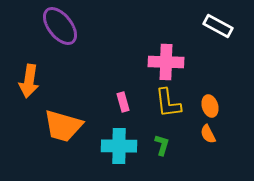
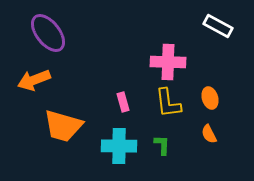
purple ellipse: moved 12 px left, 7 px down
pink cross: moved 2 px right
orange arrow: moved 5 px right, 1 px up; rotated 60 degrees clockwise
orange ellipse: moved 8 px up
orange semicircle: moved 1 px right
green L-shape: rotated 15 degrees counterclockwise
